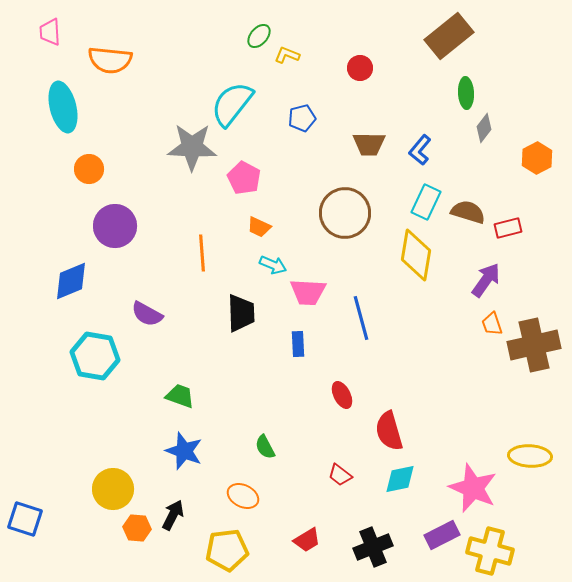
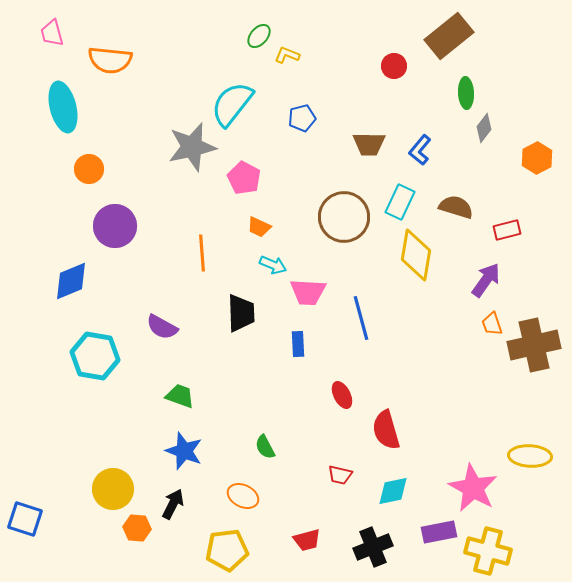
pink trapezoid at (50, 32): moved 2 px right, 1 px down; rotated 12 degrees counterclockwise
red circle at (360, 68): moved 34 px right, 2 px up
gray star at (192, 147): rotated 15 degrees counterclockwise
cyan rectangle at (426, 202): moved 26 px left
brown semicircle at (468, 212): moved 12 px left, 5 px up
brown circle at (345, 213): moved 1 px left, 4 px down
red rectangle at (508, 228): moved 1 px left, 2 px down
purple semicircle at (147, 314): moved 15 px right, 13 px down
red semicircle at (389, 431): moved 3 px left, 1 px up
red trapezoid at (340, 475): rotated 25 degrees counterclockwise
cyan diamond at (400, 479): moved 7 px left, 12 px down
pink star at (473, 488): rotated 6 degrees clockwise
black arrow at (173, 515): moved 11 px up
purple rectangle at (442, 535): moved 3 px left, 3 px up; rotated 16 degrees clockwise
red trapezoid at (307, 540): rotated 16 degrees clockwise
yellow cross at (490, 551): moved 2 px left
